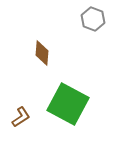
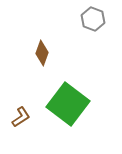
brown diamond: rotated 15 degrees clockwise
green square: rotated 9 degrees clockwise
